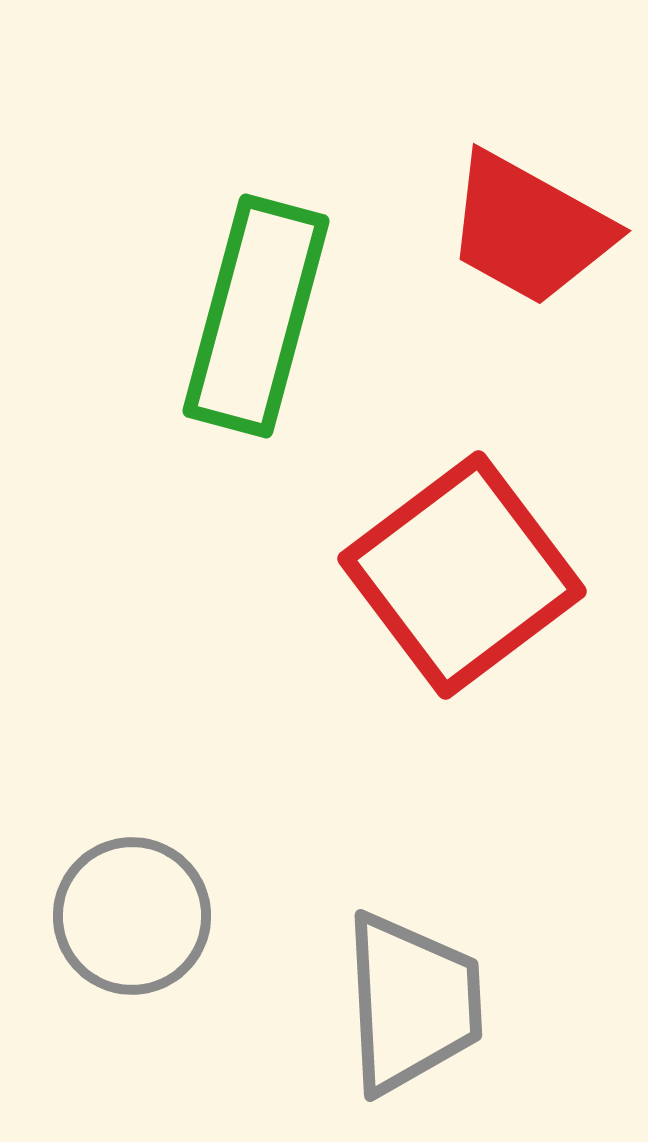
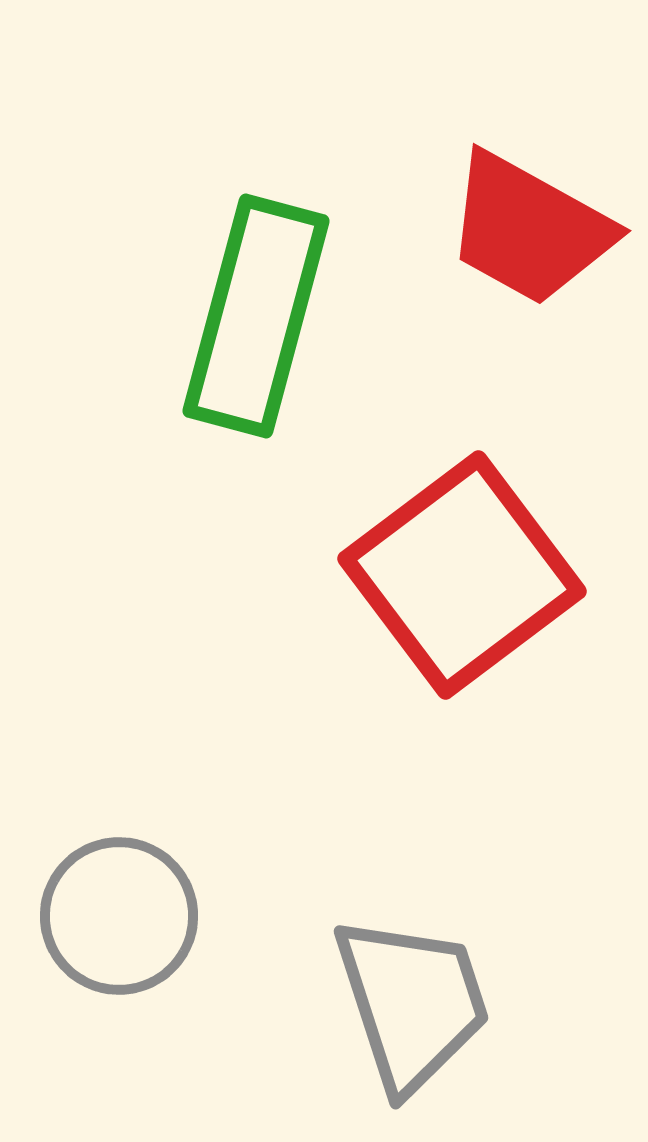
gray circle: moved 13 px left
gray trapezoid: rotated 15 degrees counterclockwise
